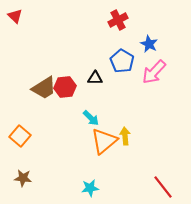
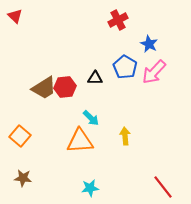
blue pentagon: moved 3 px right, 6 px down
orange triangle: moved 24 px left; rotated 36 degrees clockwise
